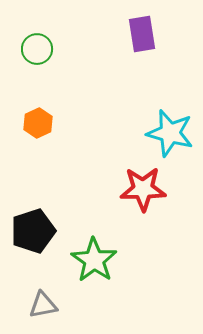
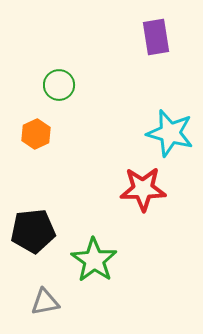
purple rectangle: moved 14 px right, 3 px down
green circle: moved 22 px right, 36 px down
orange hexagon: moved 2 px left, 11 px down
black pentagon: rotated 12 degrees clockwise
gray triangle: moved 2 px right, 3 px up
